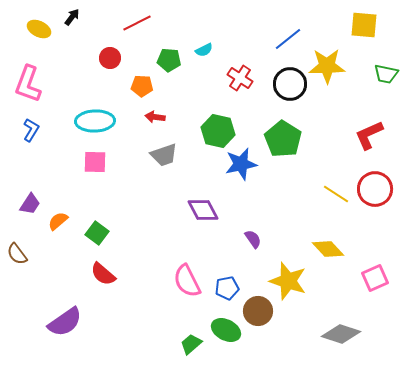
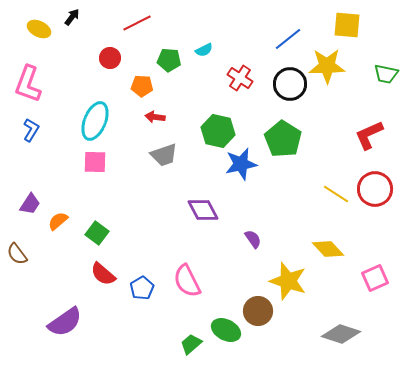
yellow square at (364, 25): moved 17 px left
cyan ellipse at (95, 121): rotated 66 degrees counterclockwise
blue pentagon at (227, 288): moved 85 px left; rotated 20 degrees counterclockwise
